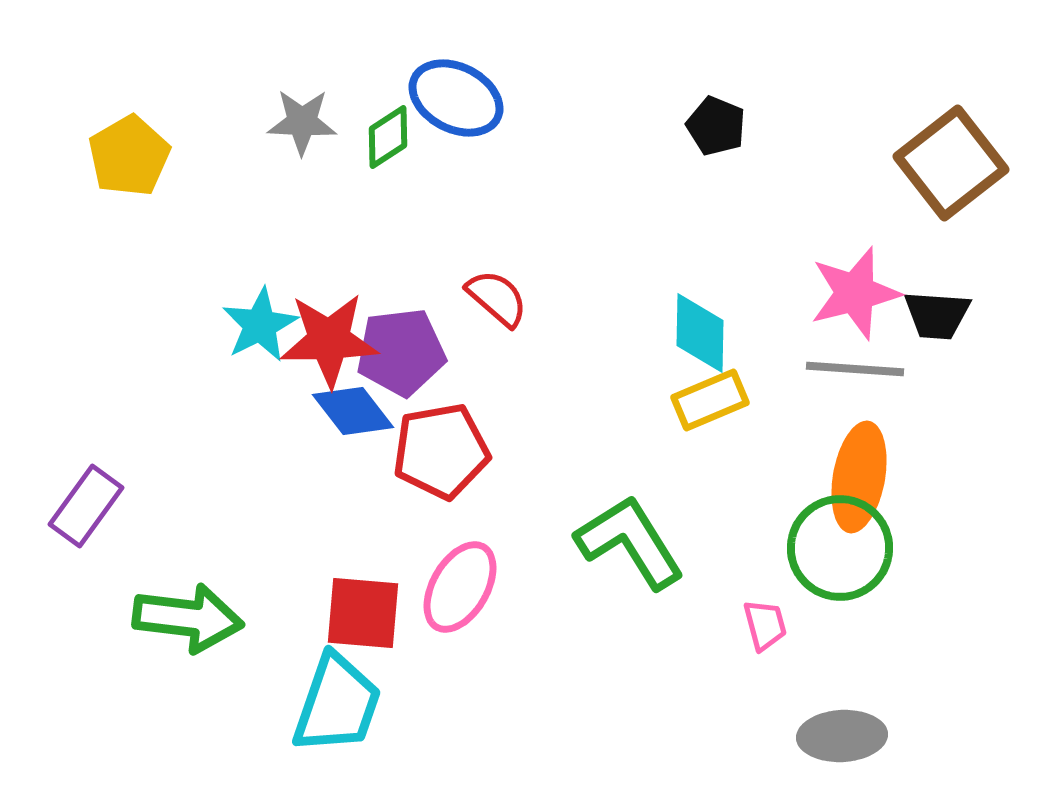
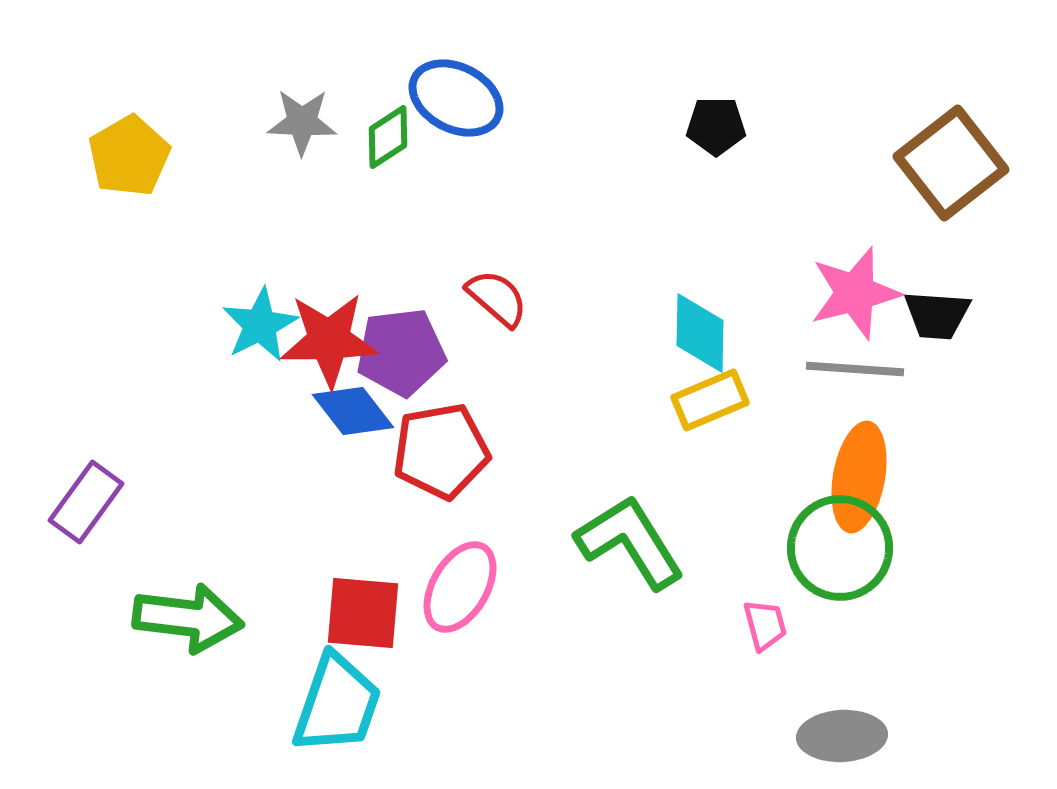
black pentagon: rotated 22 degrees counterclockwise
purple rectangle: moved 4 px up
